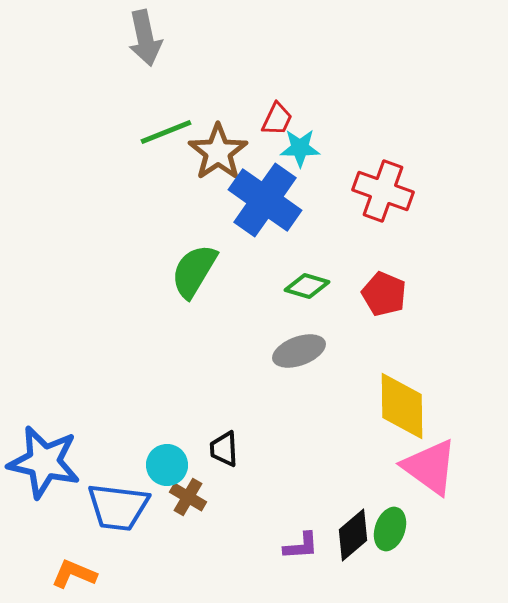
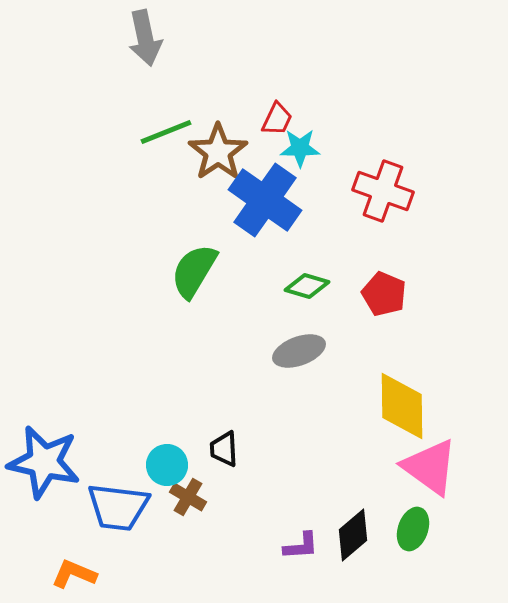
green ellipse: moved 23 px right
